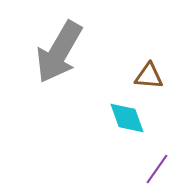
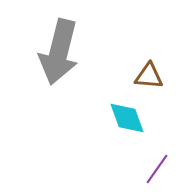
gray arrow: rotated 16 degrees counterclockwise
